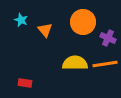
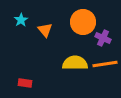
cyan star: rotated 16 degrees clockwise
purple cross: moved 5 px left
